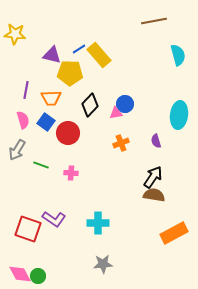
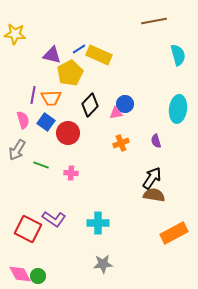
yellow rectangle: rotated 25 degrees counterclockwise
yellow pentagon: rotated 30 degrees counterclockwise
purple line: moved 7 px right, 5 px down
cyan ellipse: moved 1 px left, 6 px up
black arrow: moved 1 px left, 1 px down
red square: rotated 8 degrees clockwise
